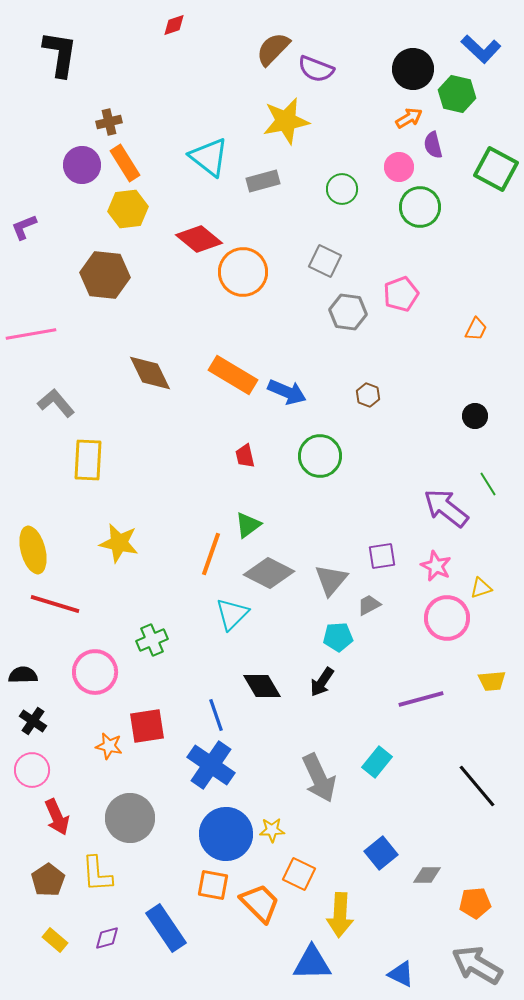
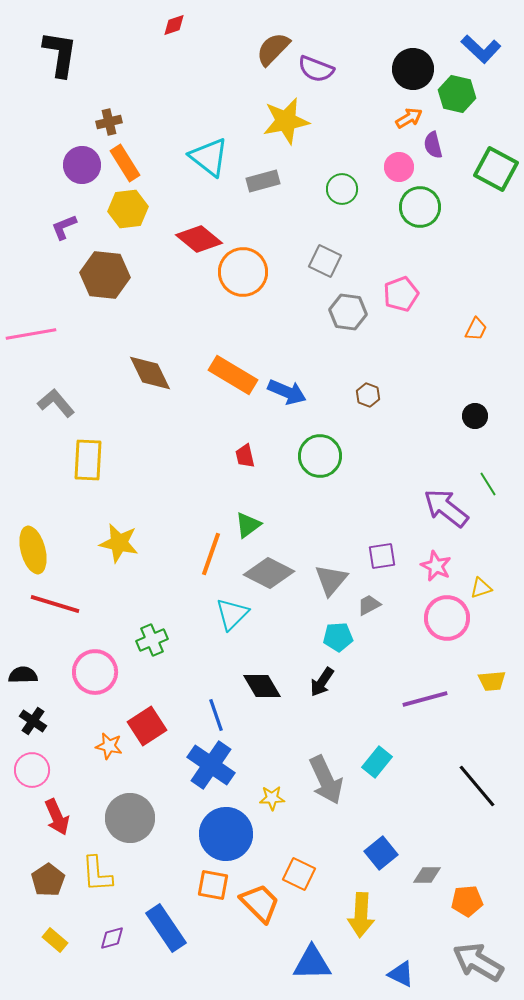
purple L-shape at (24, 227): moved 40 px right
purple line at (421, 699): moved 4 px right
red square at (147, 726): rotated 24 degrees counterclockwise
gray arrow at (319, 778): moved 7 px right, 2 px down
yellow star at (272, 830): moved 32 px up
orange pentagon at (475, 903): moved 8 px left, 2 px up
yellow arrow at (340, 915): moved 21 px right
purple diamond at (107, 938): moved 5 px right
gray arrow at (477, 965): moved 1 px right, 3 px up
